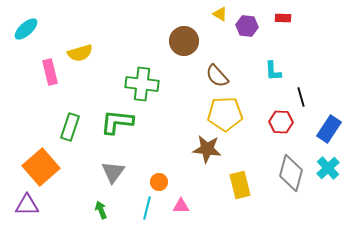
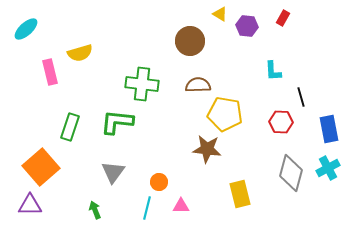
red rectangle: rotated 63 degrees counterclockwise
brown circle: moved 6 px right
brown semicircle: moved 19 px left, 9 px down; rotated 130 degrees clockwise
yellow pentagon: rotated 12 degrees clockwise
blue rectangle: rotated 44 degrees counterclockwise
cyan cross: rotated 15 degrees clockwise
yellow rectangle: moved 9 px down
purple triangle: moved 3 px right
green arrow: moved 6 px left
